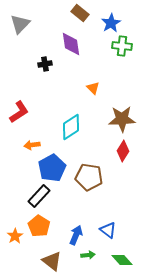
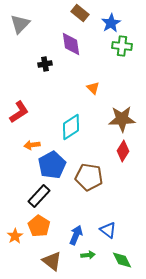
blue pentagon: moved 3 px up
green diamond: rotated 15 degrees clockwise
